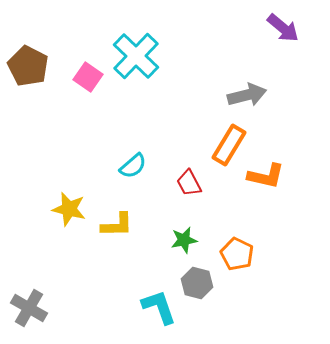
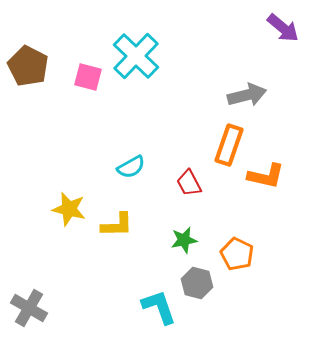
pink square: rotated 20 degrees counterclockwise
orange rectangle: rotated 12 degrees counterclockwise
cyan semicircle: moved 2 px left, 1 px down; rotated 12 degrees clockwise
